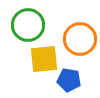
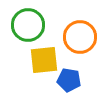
orange circle: moved 2 px up
yellow square: moved 1 px down
